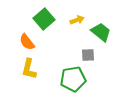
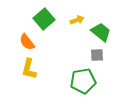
gray square: moved 9 px right
green pentagon: moved 10 px right, 2 px down
